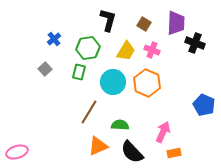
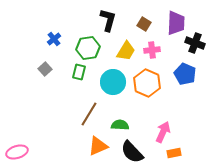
pink cross: rotated 28 degrees counterclockwise
blue pentagon: moved 19 px left, 31 px up
brown line: moved 2 px down
